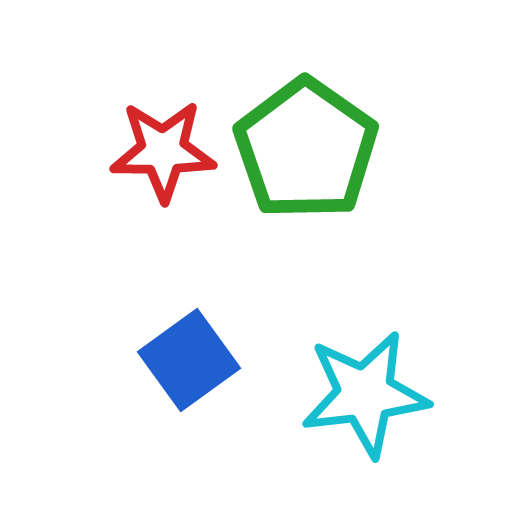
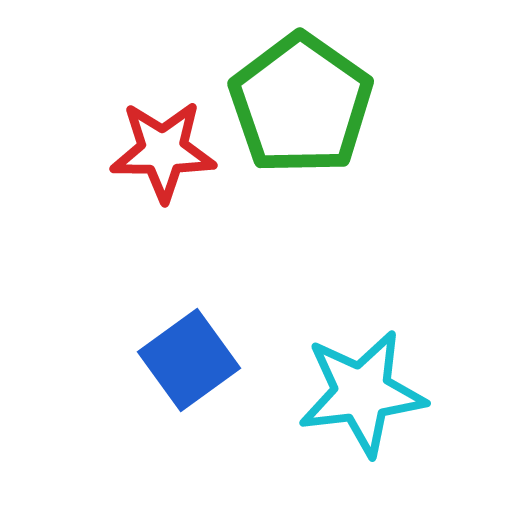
green pentagon: moved 5 px left, 45 px up
cyan star: moved 3 px left, 1 px up
